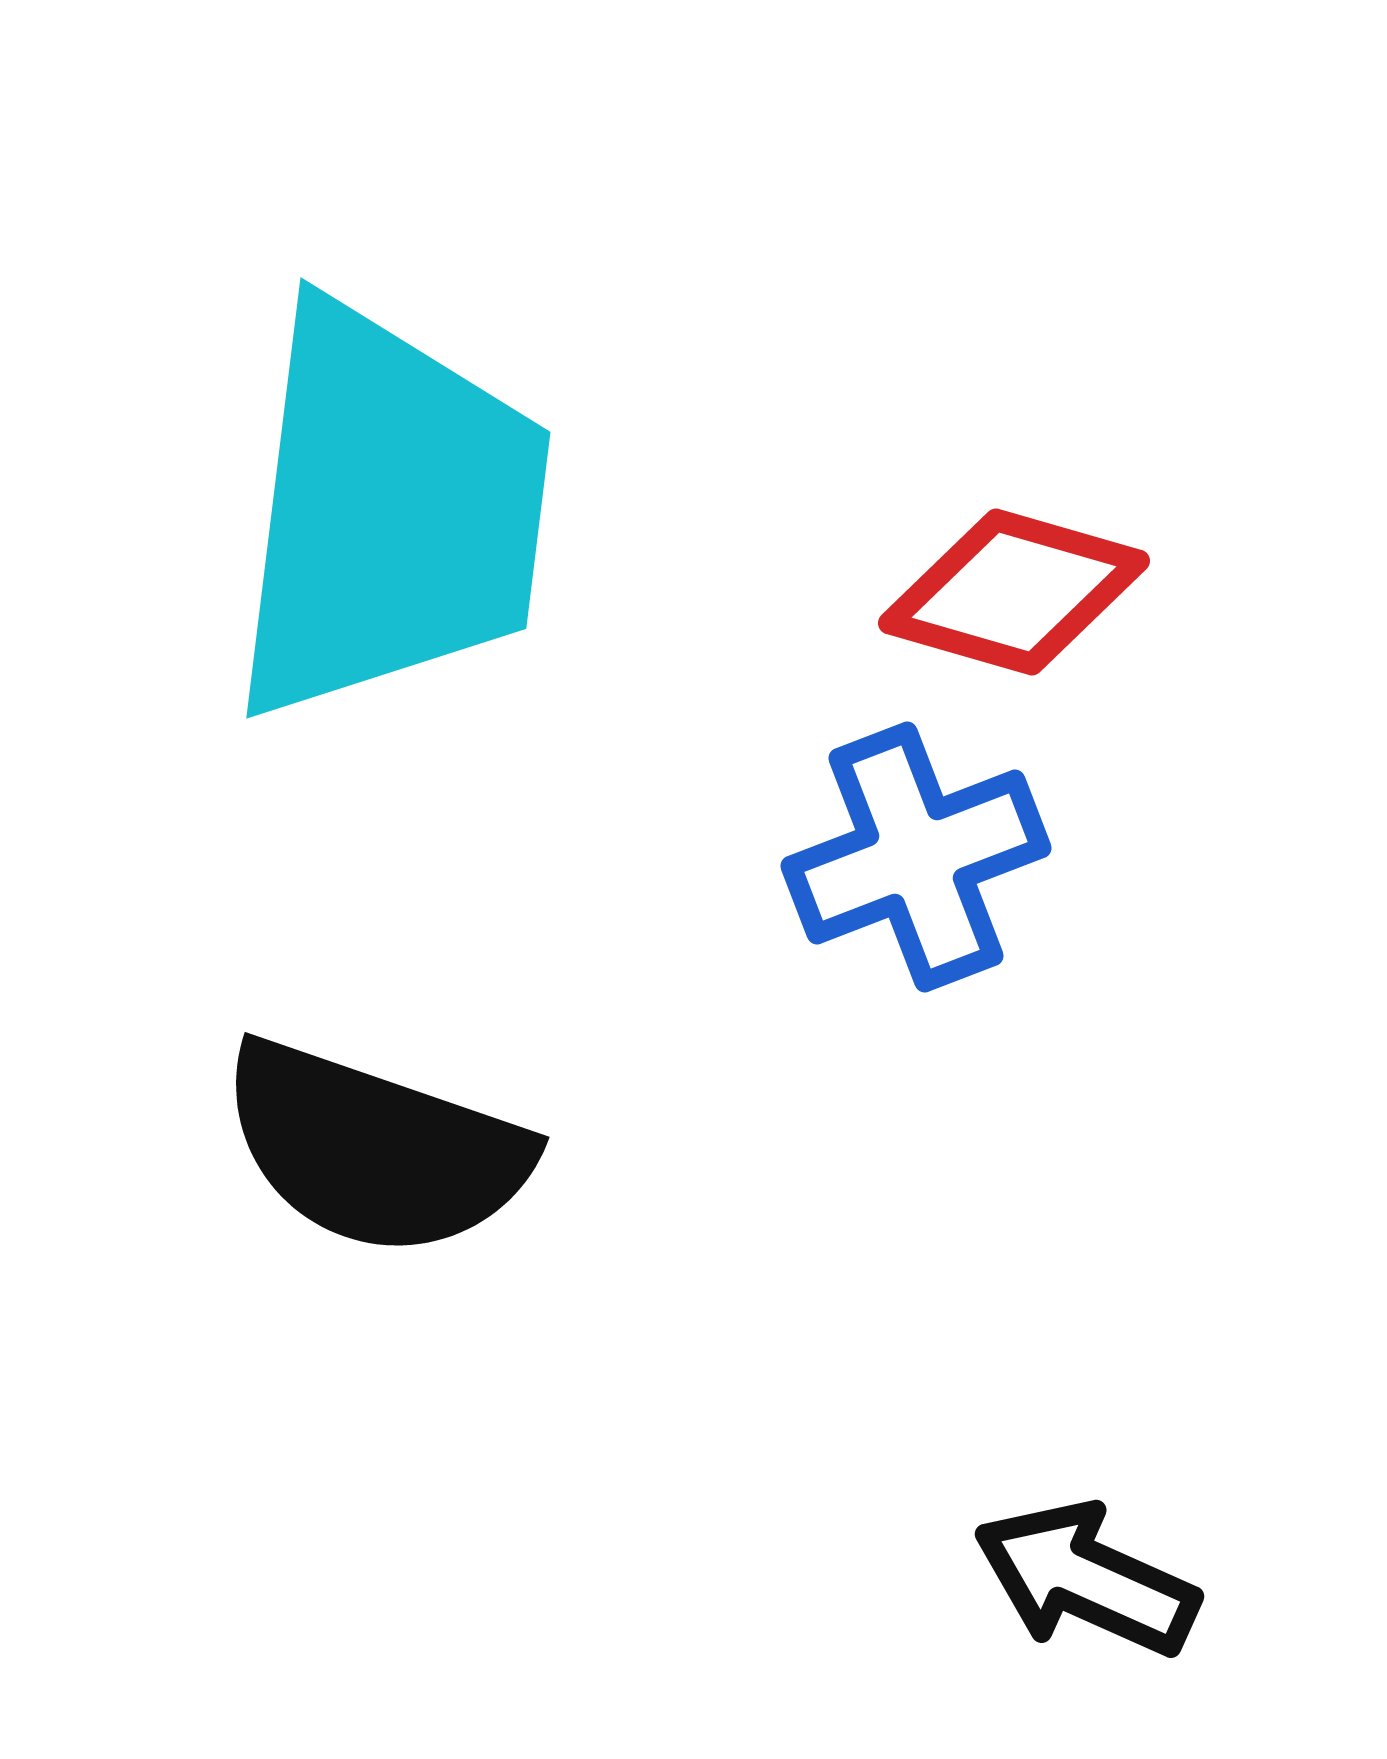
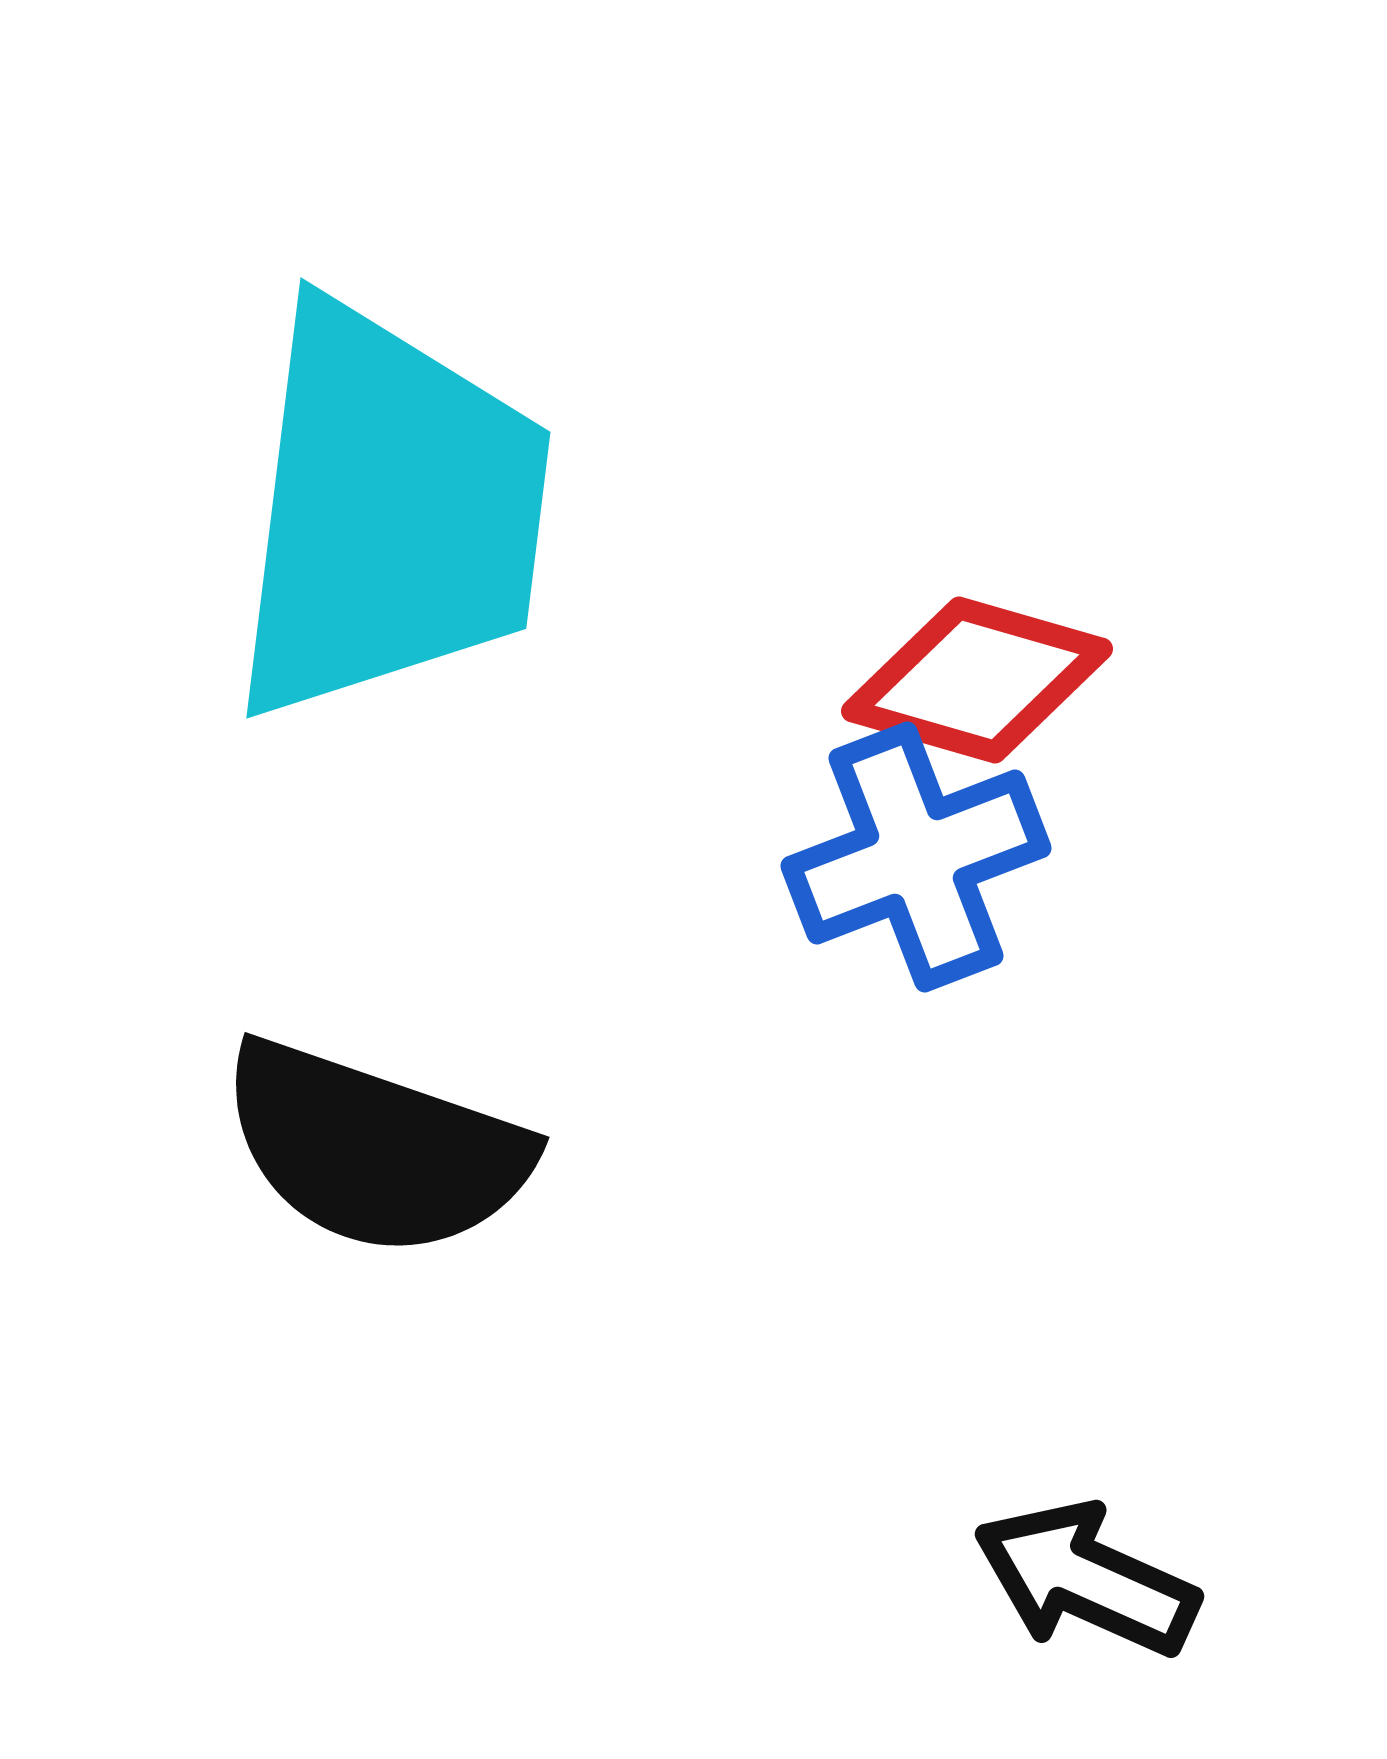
red diamond: moved 37 px left, 88 px down
